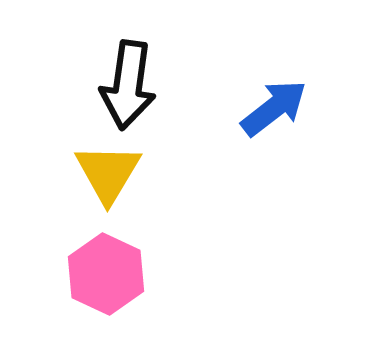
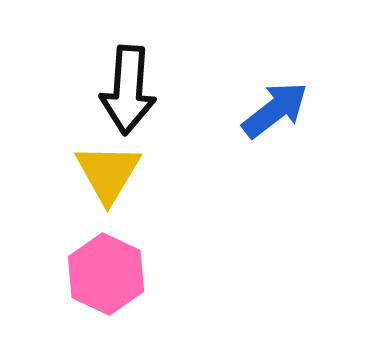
black arrow: moved 5 px down; rotated 4 degrees counterclockwise
blue arrow: moved 1 px right, 2 px down
